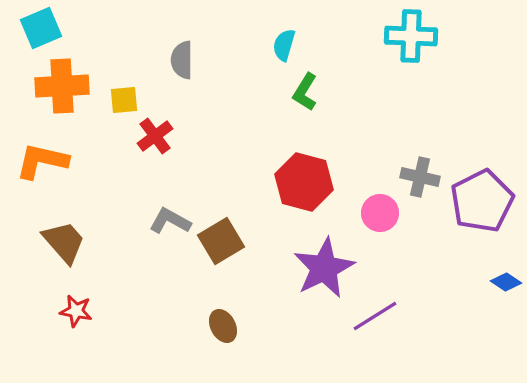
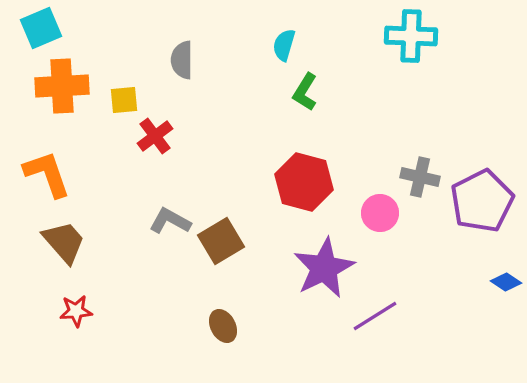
orange L-shape: moved 5 px right, 13 px down; rotated 58 degrees clockwise
red star: rotated 16 degrees counterclockwise
